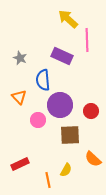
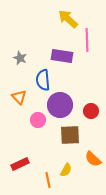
purple rectangle: rotated 15 degrees counterclockwise
